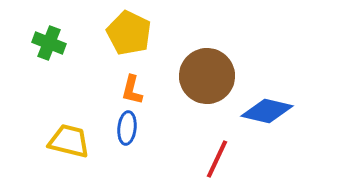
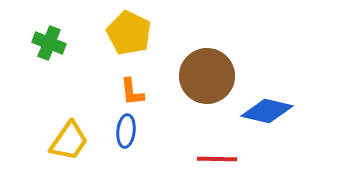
orange L-shape: moved 2 px down; rotated 20 degrees counterclockwise
blue ellipse: moved 1 px left, 3 px down
yellow trapezoid: rotated 111 degrees clockwise
red line: rotated 66 degrees clockwise
